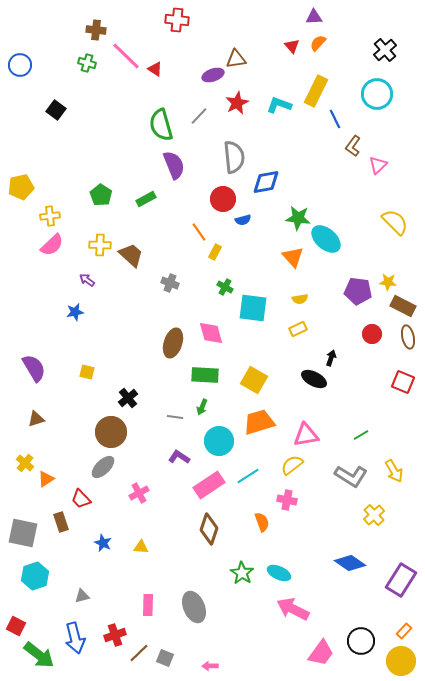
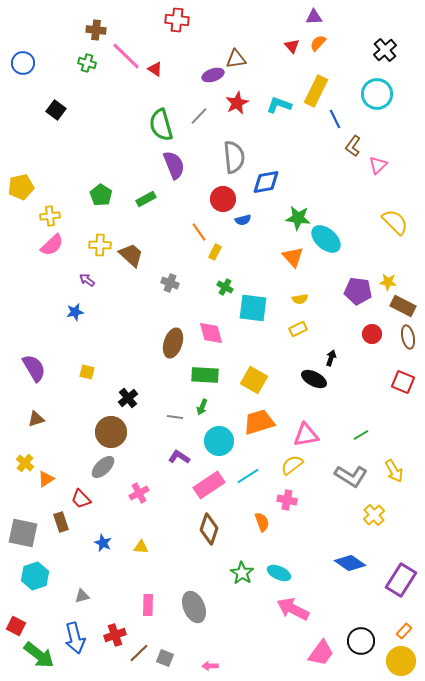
blue circle at (20, 65): moved 3 px right, 2 px up
